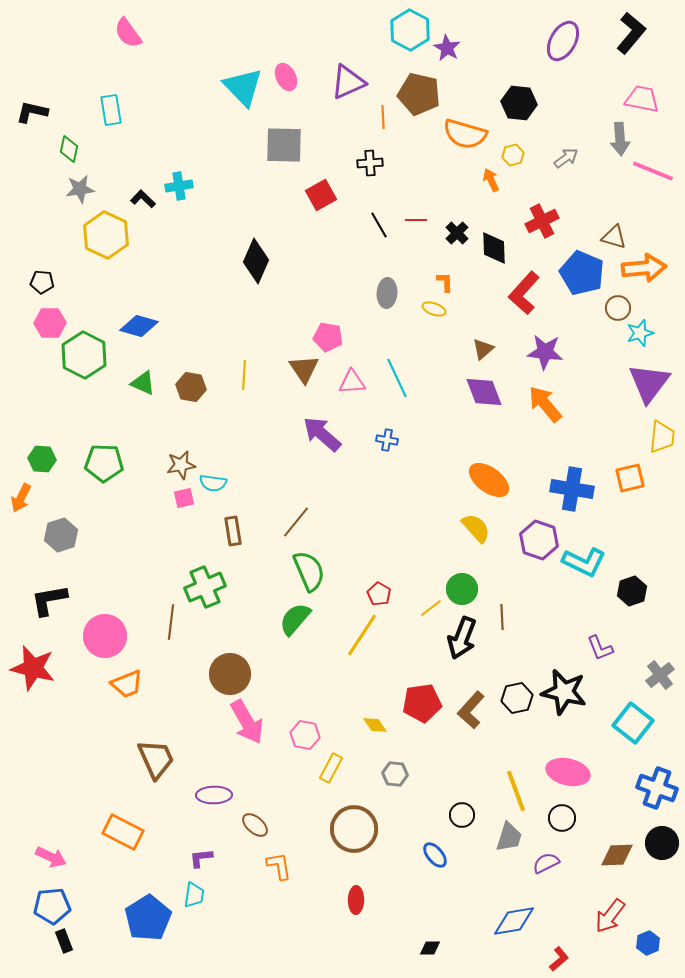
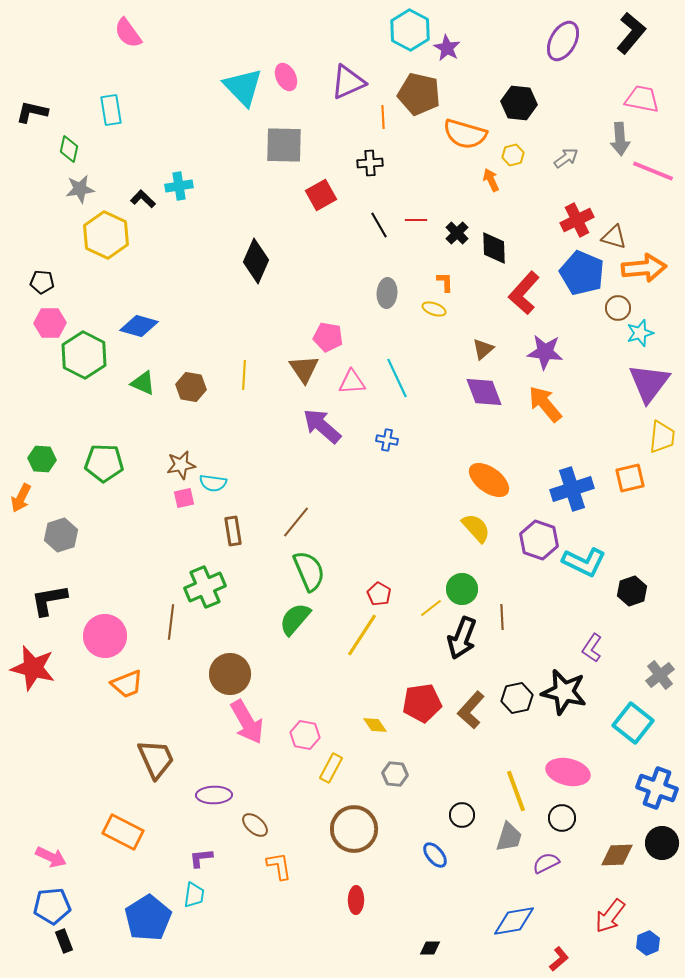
red cross at (542, 221): moved 35 px right, 1 px up
purple arrow at (322, 434): moved 8 px up
blue cross at (572, 489): rotated 27 degrees counterclockwise
purple L-shape at (600, 648): moved 8 px left; rotated 56 degrees clockwise
